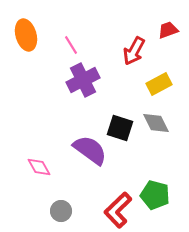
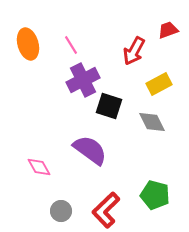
orange ellipse: moved 2 px right, 9 px down
gray diamond: moved 4 px left, 1 px up
black square: moved 11 px left, 22 px up
red L-shape: moved 12 px left
